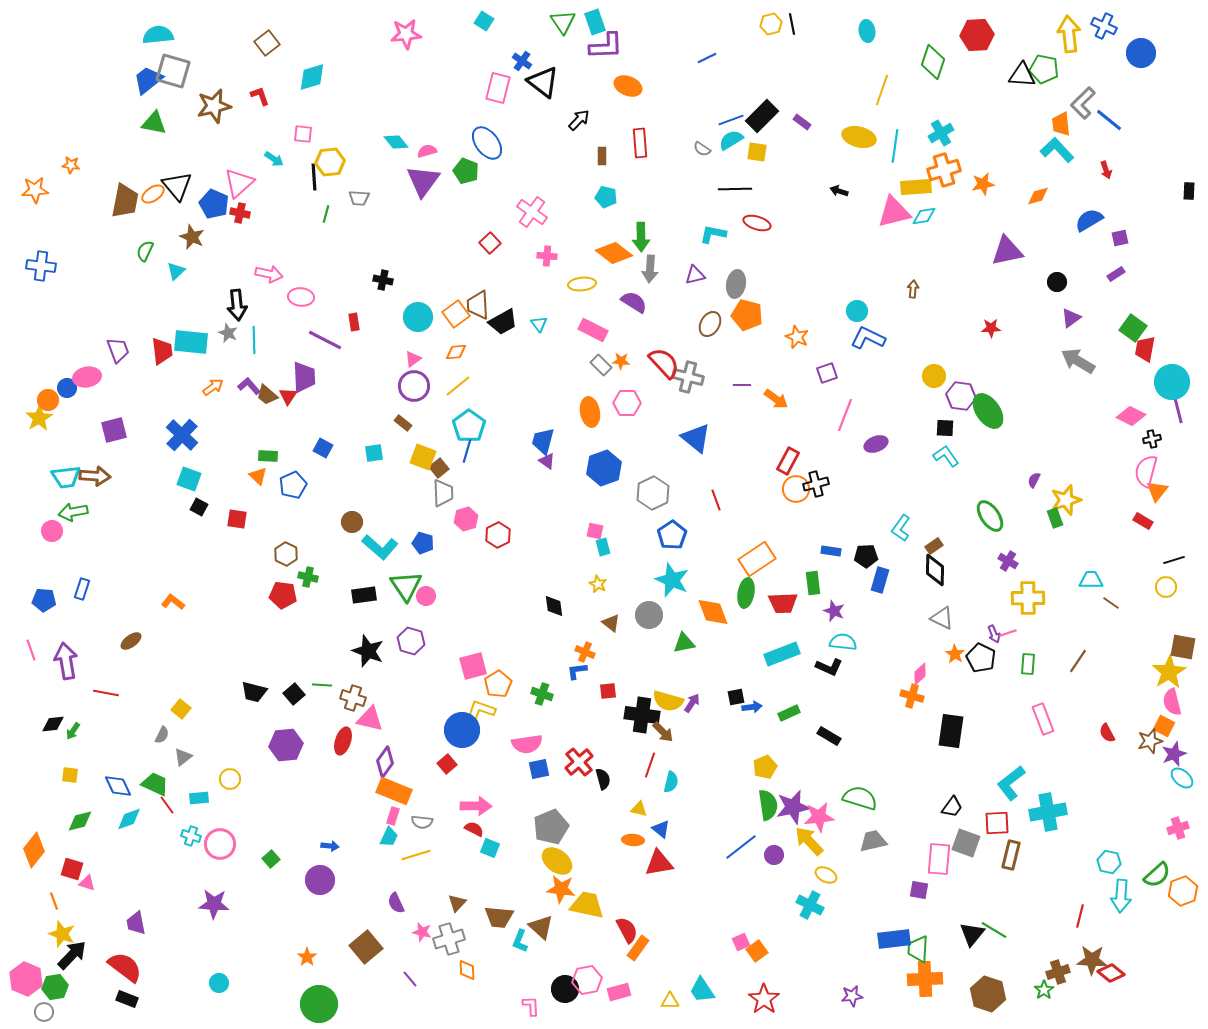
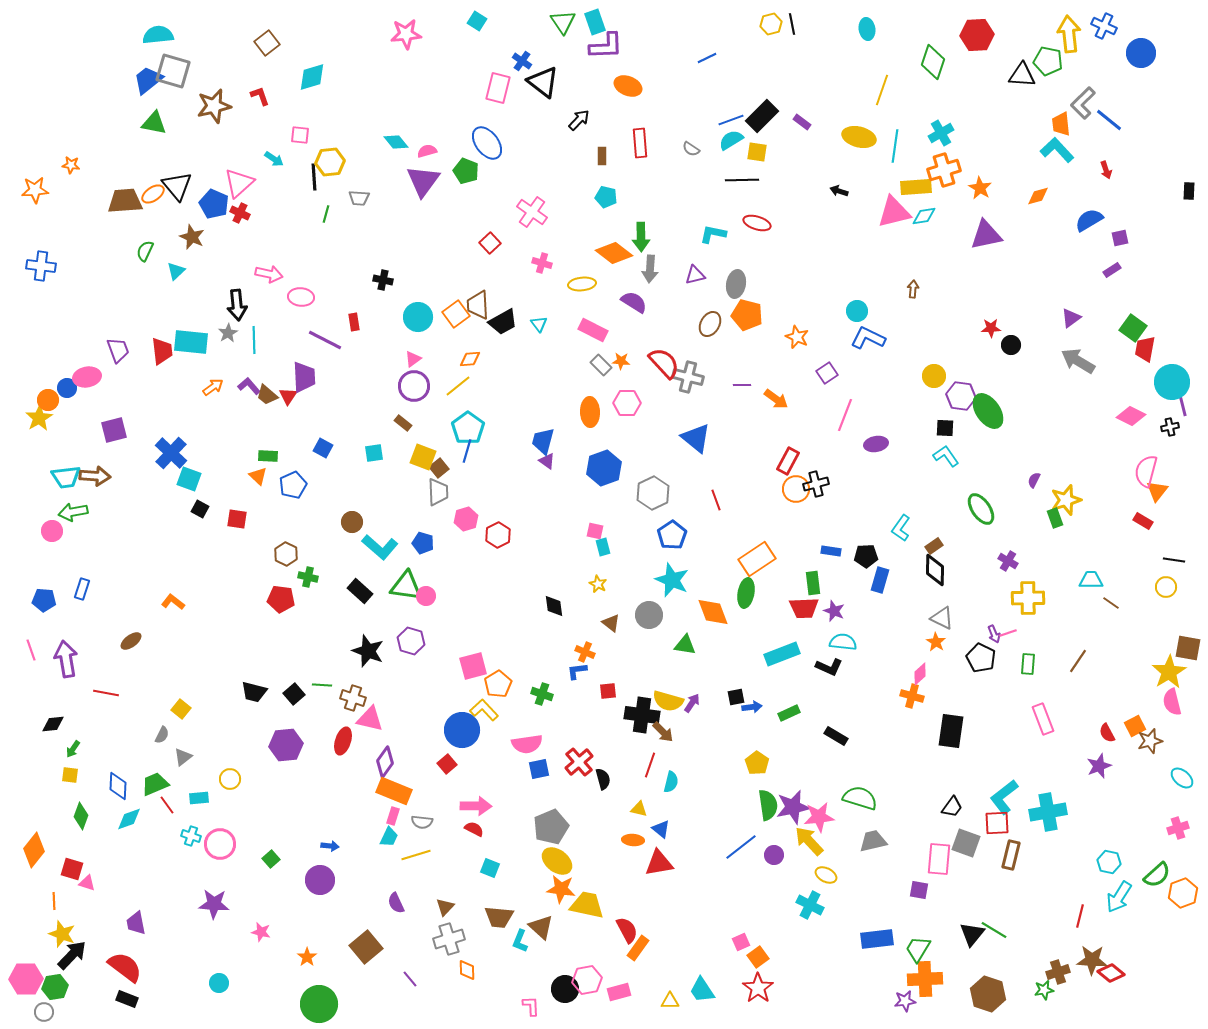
cyan square at (484, 21): moved 7 px left
cyan ellipse at (867, 31): moved 2 px up
green pentagon at (1044, 69): moved 4 px right, 8 px up
pink square at (303, 134): moved 3 px left, 1 px down
gray semicircle at (702, 149): moved 11 px left
orange star at (983, 184): moved 3 px left, 4 px down; rotated 30 degrees counterclockwise
black line at (735, 189): moved 7 px right, 9 px up
brown trapezoid at (125, 201): rotated 105 degrees counterclockwise
red cross at (240, 213): rotated 12 degrees clockwise
purple triangle at (1007, 251): moved 21 px left, 16 px up
pink cross at (547, 256): moved 5 px left, 7 px down; rotated 12 degrees clockwise
purple rectangle at (1116, 274): moved 4 px left, 4 px up
black circle at (1057, 282): moved 46 px left, 63 px down
gray star at (228, 333): rotated 18 degrees clockwise
orange diamond at (456, 352): moved 14 px right, 7 px down
purple square at (827, 373): rotated 15 degrees counterclockwise
purple line at (1178, 410): moved 4 px right, 7 px up
orange ellipse at (590, 412): rotated 8 degrees clockwise
cyan pentagon at (469, 426): moved 1 px left, 2 px down
blue cross at (182, 435): moved 11 px left, 18 px down
black cross at (1152, 439): moved 18 px right, 12 px up
purple ellipse at (876, 444): rotated 10 degrees clockwise
gray trapezoid at (443, 493): moved 5 px left, 1 px up
black square at (199, 507): moved 1 px right, 2 px down
green ellipse at (990, 516): moved 9 px left, 7 px up
black line at (1174, 560): rotated 25 degrees clockwise
green triangle at (406, 586): rotated 48 degrees counterclockwise
red pentagon at (283, 595): moved 2 px left, 4 px down
black rectangle at (364, 595): moved 4 px left, 4 px up; rotated 50 degrees clockwise
red trapezoid at (783, 603): moved 21 px right, 5 px down
green triangle at (684, 643): moved 1 px right, 2 px down; rotated 20 degrees clockwise
brown square at (1183, 647): moved 5 px right, 1 px down
orange star at (955, 654): moved 19 px left, 12 px up
purple arrow at (66, 661): moved 2 px up
yellow L-shape at (481, 710): moved 3 px right; rotated 28 degrees clockwise
orange square at (1164, 726): moved 29 px left; rotated 35 degrees clockwise
green arrow at (73, 731): moved 18 px down
black rectangle at (829, 736): moved 7 px right
purple star at (1174, 754): moved 75 px left, 12 px down
yellow pentagon at (765, 767): moved 8 px left, 4 px up; rotated 15 degrees counterclockwise
cyan L-shape at (1011, 783): moved 7 px left, 14 px down
green trapezoid at (155, 784): rotated 48 degrees counterclockwise
blue diamond at (118, 786): rotated 28 degrees clockwise
green diamond at (80, 821): moved 1 px right, 5 px up; rotated 56 degrees counterclockwise
cyan square at (490, 848): moved 20 px down
orange hexagon at (1183, 891): moved 2 px down
cyan arrow at (1121, 896): moved 2 px left, 1 px down; rotated 28 degrees clockwise
orange line at (54, 901): rotated 18 degrees clockwise
brown triangle at (457, 903): moved 12 px left, 4 px down
pink star at (422, 932): moved 161 px left
blue rectangle at (894, 939): moved 17 px left
green trapezoid at (918, 949): rotated 28 degrees clockwise
orange square at (757, 951): moved 1 px right, 6 px down
pink hexagon at (26, 979): rotated 24 degrees counterclockwise
green star at (1044, 990): rotated 24 degrees clockwise
purple star at (852, 996): moved 53 px right, 5 px down
red star at (764, 999): moved 6 px left, 11 px up
